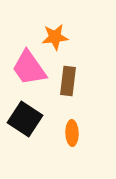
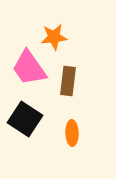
orange star: moved 1 px left
